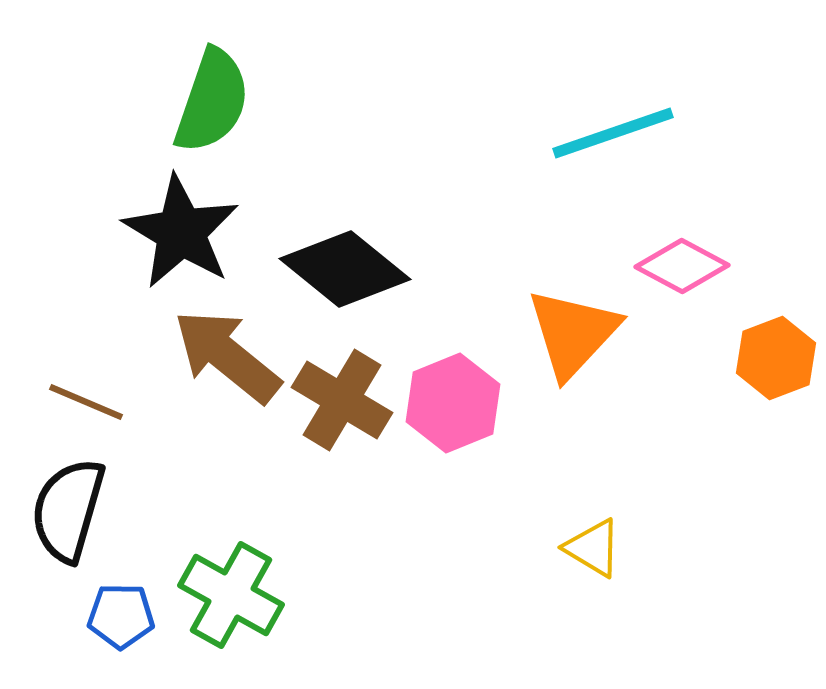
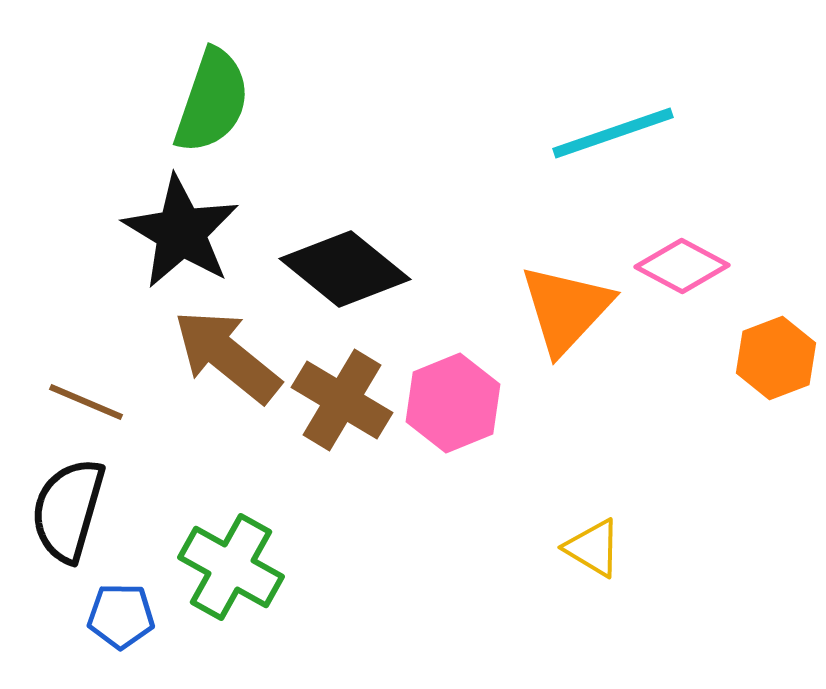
orange triangle: moved 7 px left, 24 px up
green cross: moved 28 px up
